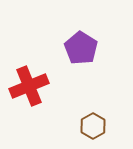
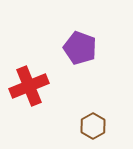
purple pentagon: moved 1 px left; rotated 12 degrees counterclockwise
